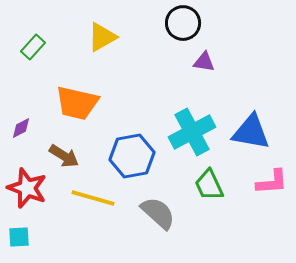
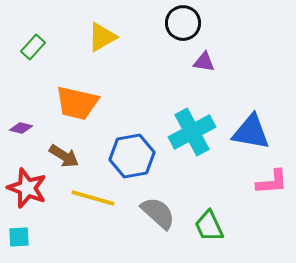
purple diamond: rotated 40 degrees clockwise
green trapezoid: moved 41 px down
